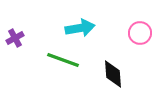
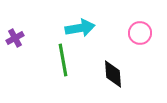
green line: rotated 60 degrees clockwise
